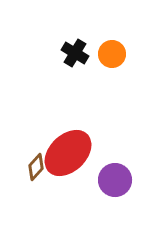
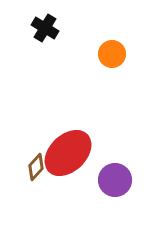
black cross: moved 30 px left, 25 px up
